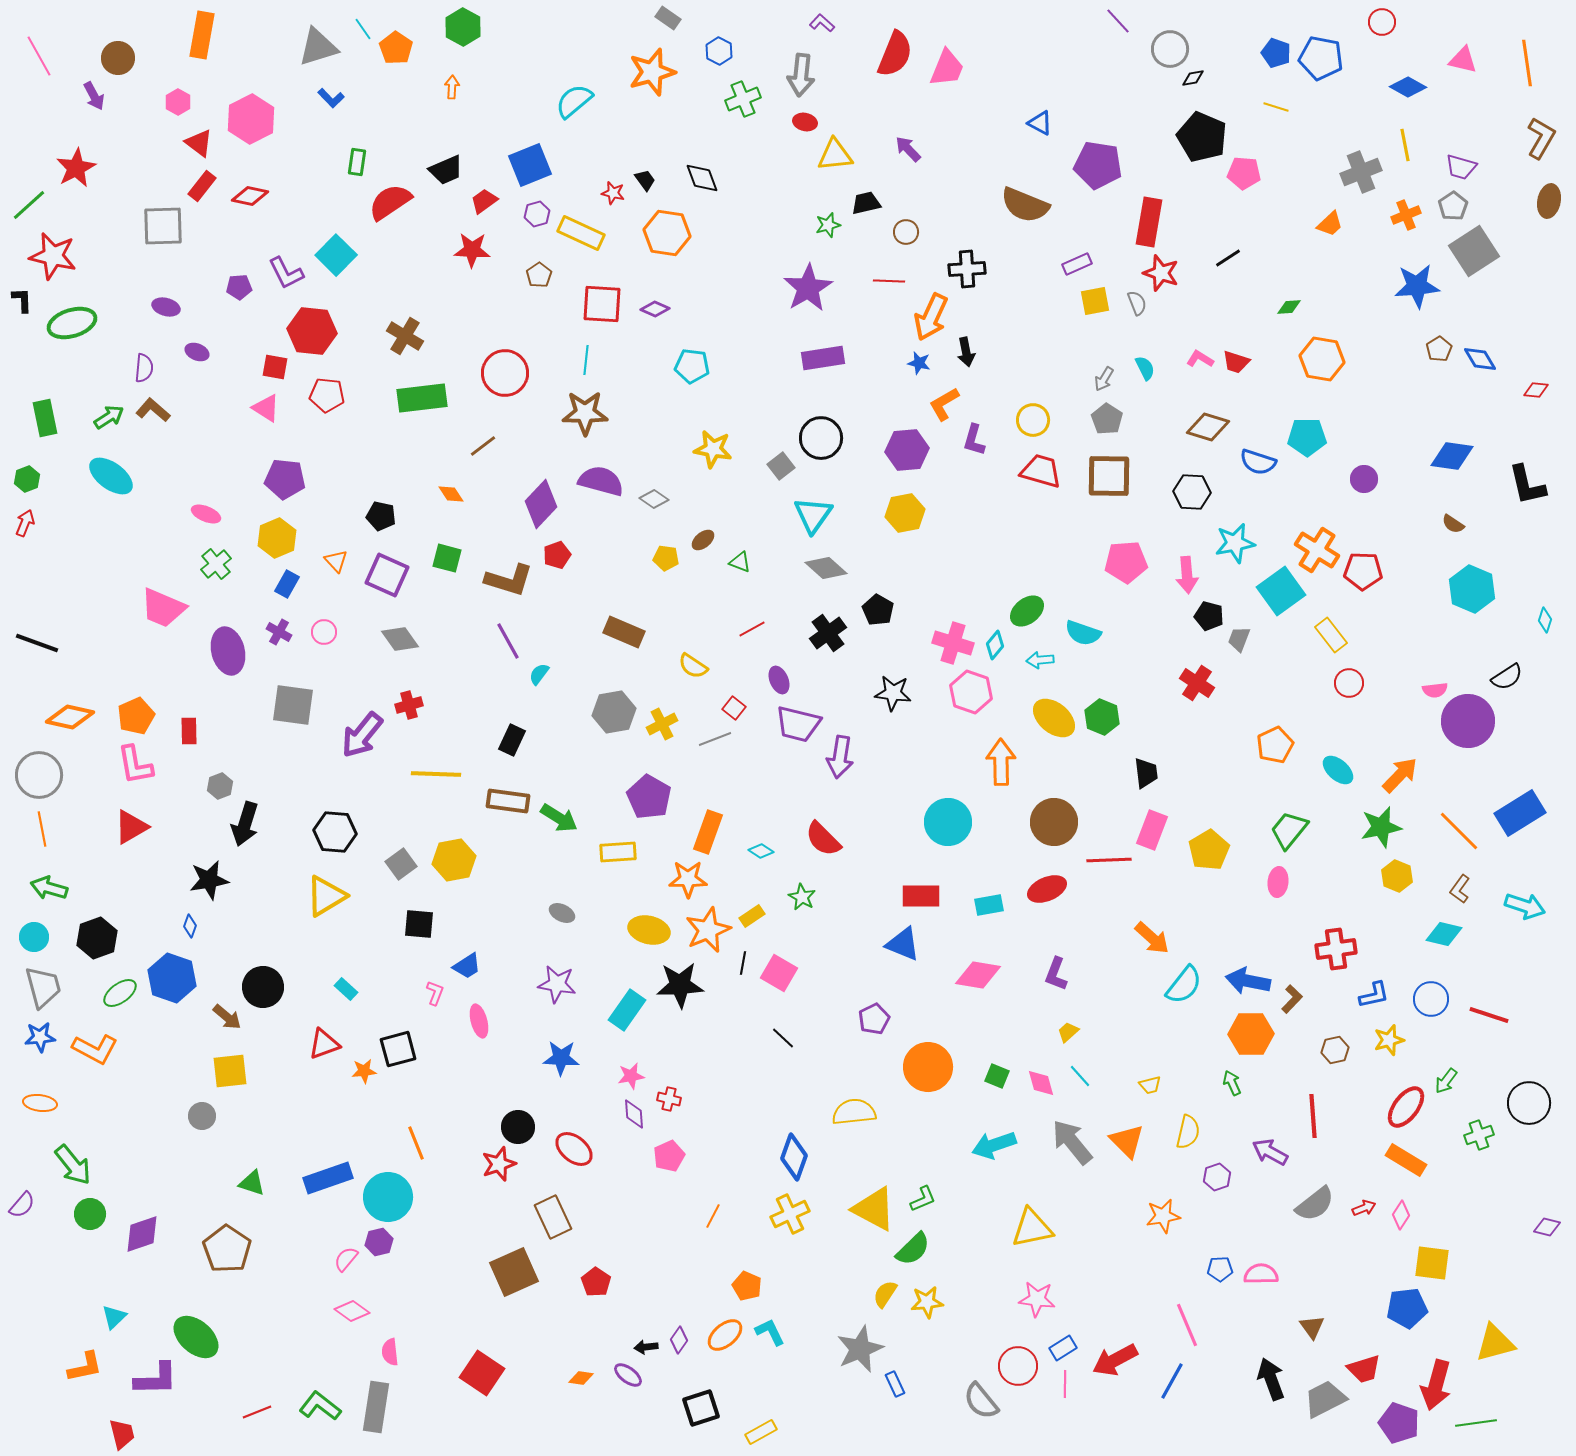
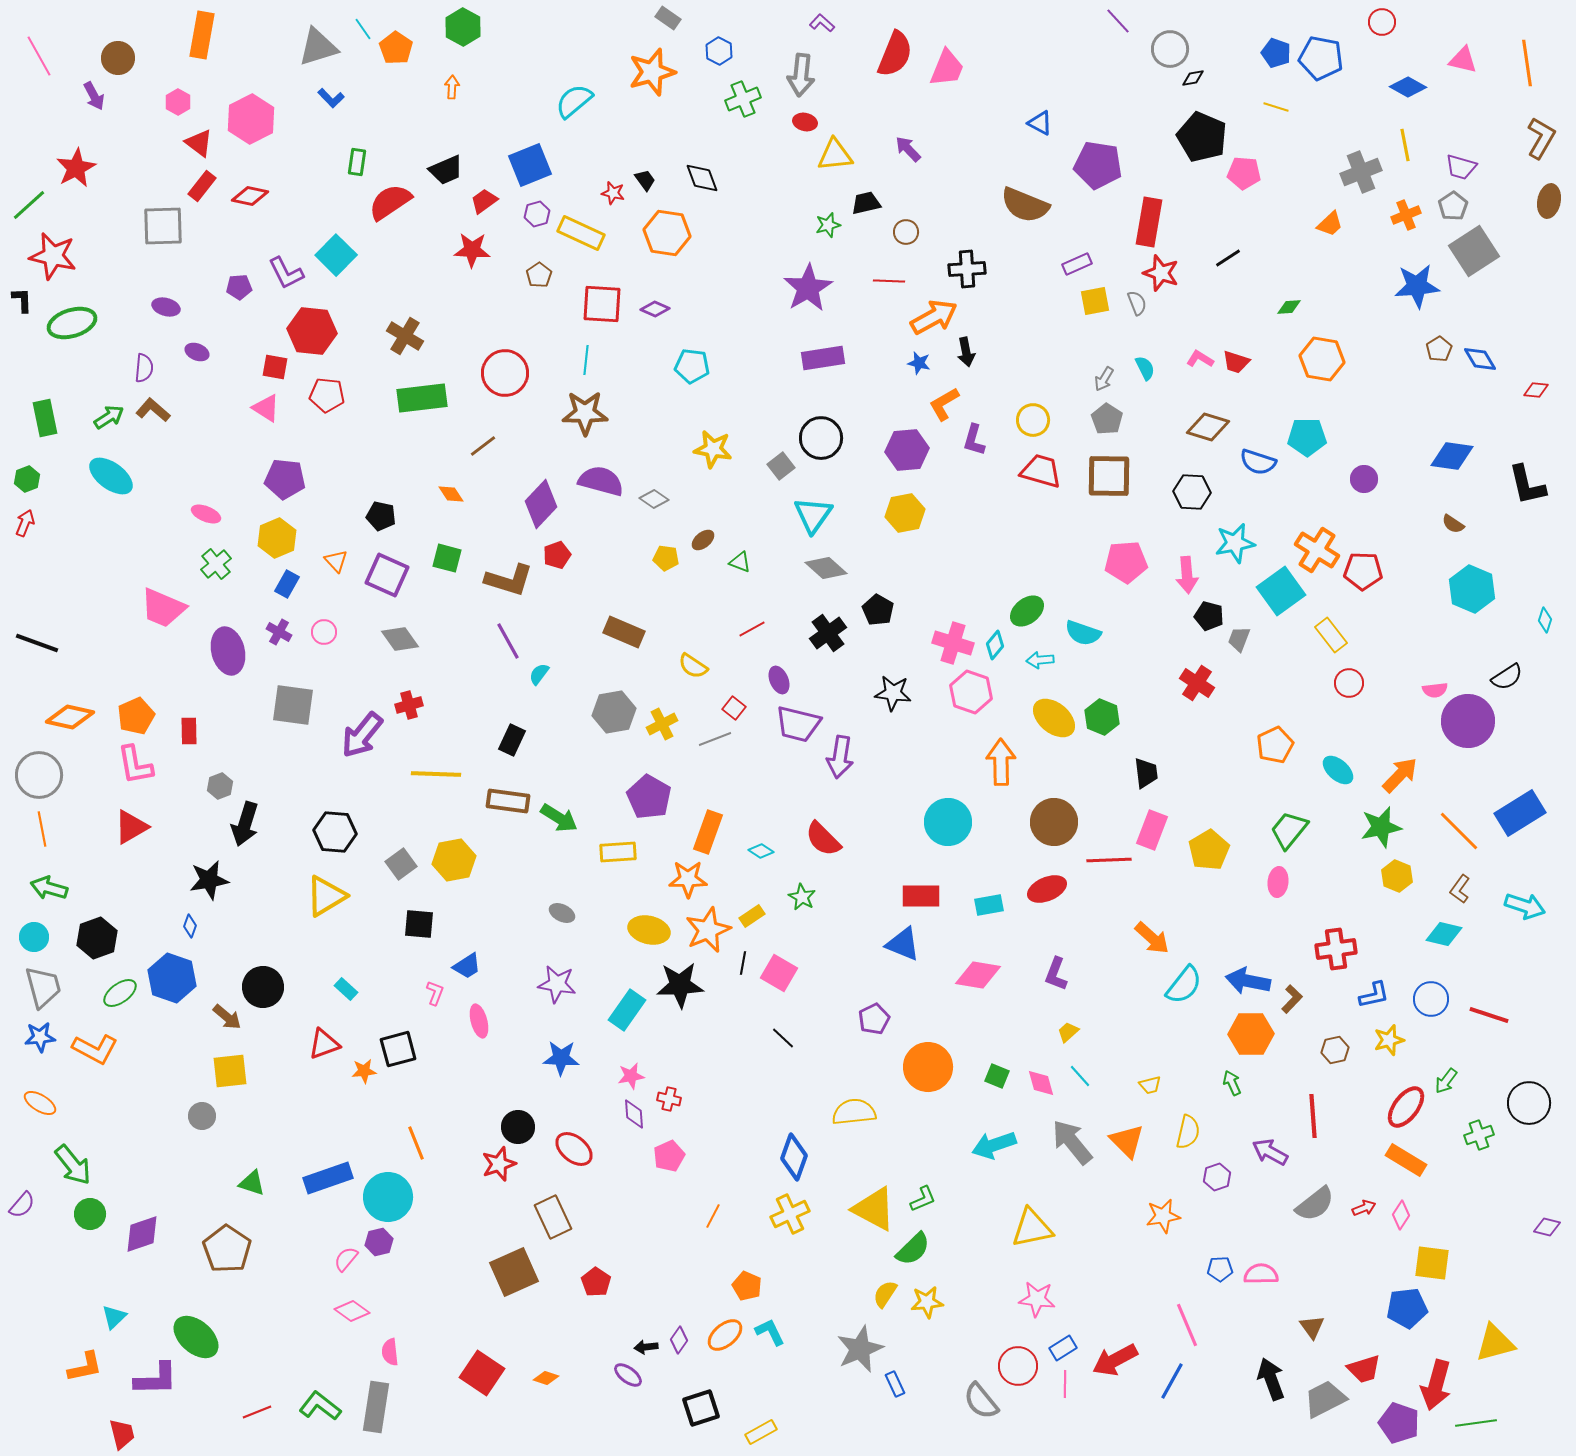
orange arrow at (931, 317): moved 3 px right; rotated 144 degrees counterclockwise
orange ellipse at (40, 1103): rotated 24 degrees clockwise
orange diamond at (581, 1378): moved 35 px left; rotated 10 degrees clockwise
